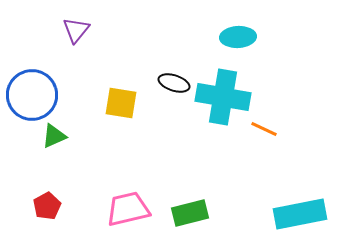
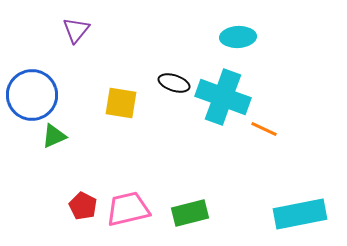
cyan cross: rotated 10 degrees clockwise
red pentagon: moved 36 px right; rotated 16 degrees counterclockwise
